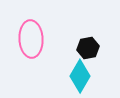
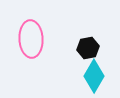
cyan diamond: moved 14 px right
